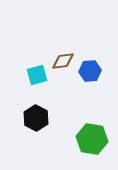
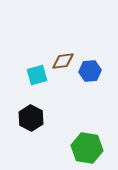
black hexagon: moved 5 px left
green hexagon: moved 5 px left, 9 px down
